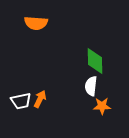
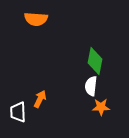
orange semicircle: moved 4 px up
green diamond: rotated 12 degrees clockwise
white trapezoid: moved 3 px left, 11 px down; rotated 100 degrees clockwise
orange star: moved 1 px left, 1 px down
